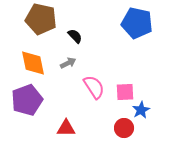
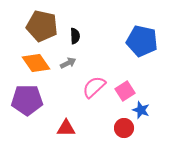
brown pentagon: moved 1 px right, 7 px down
blue pentagon: moved 5 px right, 18 px down
black semicircle: rotated 42 degrees clockwise
orange diamond: moved 3 px right; rotated 24 degrees counterclockwise
pink semicircle: rotated 100 degrees counterclockwise
pink square: moved 1 px up; rotated 30 degrees counterclockwise
purple pentagon: rotated 20 degrees clockwise
blue star: rotated 24 degrees counterclockwise
